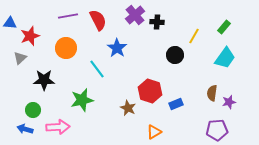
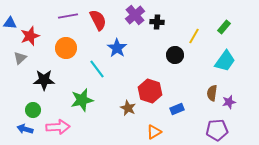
cyan trapezoid: moved 3 px down
blue rectangle: moved 1 px right, 5 px down
